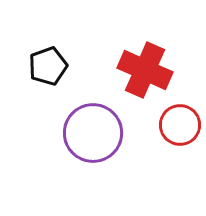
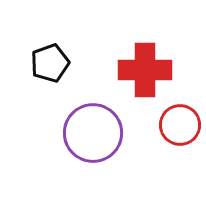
black pentagon: moved 2 px right, 3 px up
red cross: rotated 24 degrees counterclockwise
